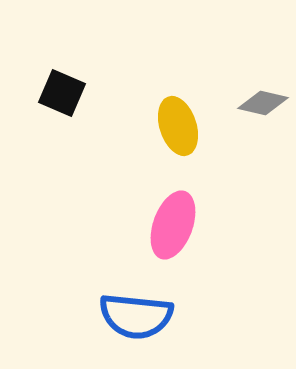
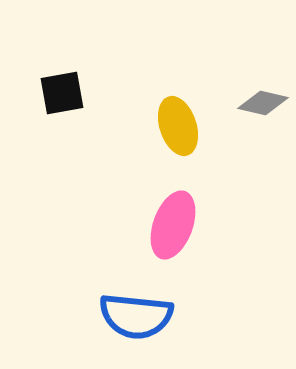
black square: rotated 33 degrees counterclockwise
